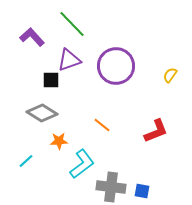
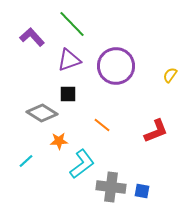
black square: moved 17 px right, 14 px down
